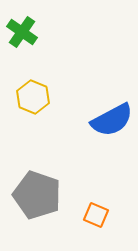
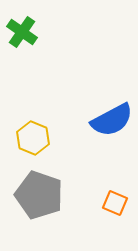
yellow hexagon: moved 41 px down
gray pentagon: moved 2 px right
orange square: moved 19 px right, 12 px up
